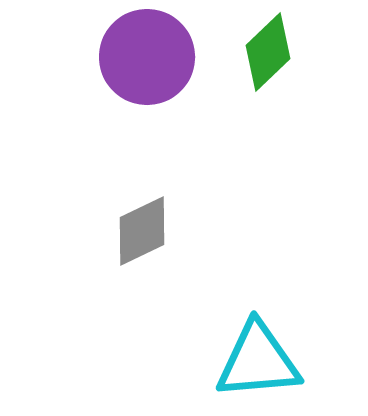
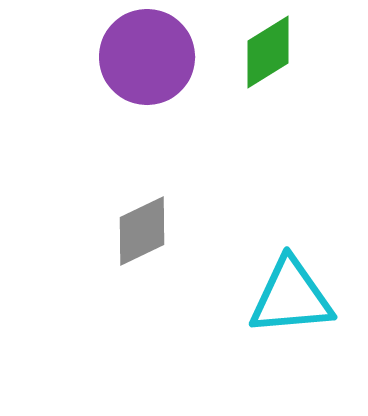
green diamond: rotated 12 degrees clockwise
cyan triangle: moved 33 px right, 64 px up
